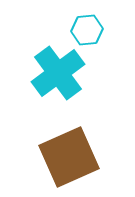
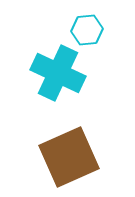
cyan cross: rotated 28 degrees counterclockwise
